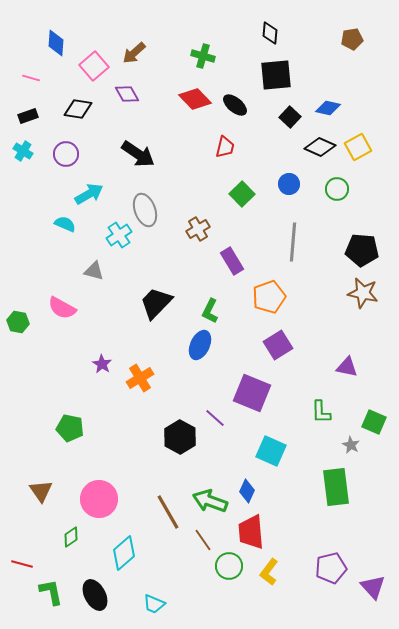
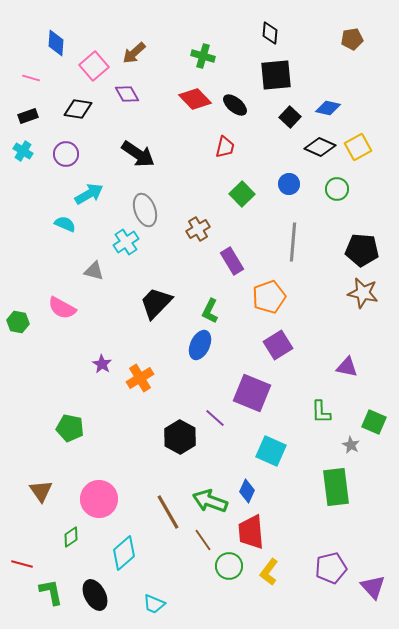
cyan cross at (119, 235): moved 7 px right, 7 px down
